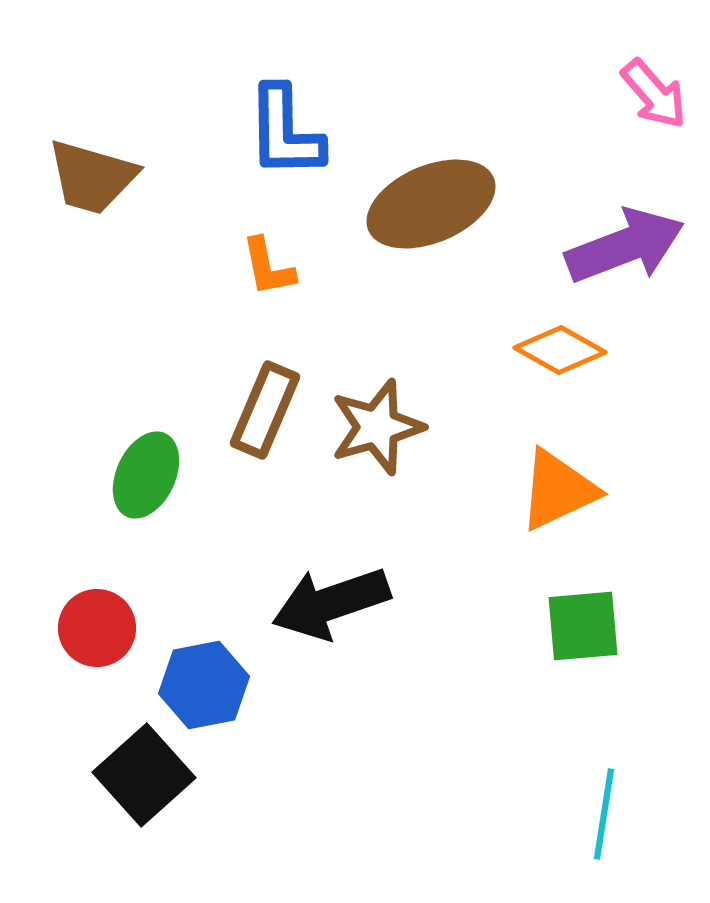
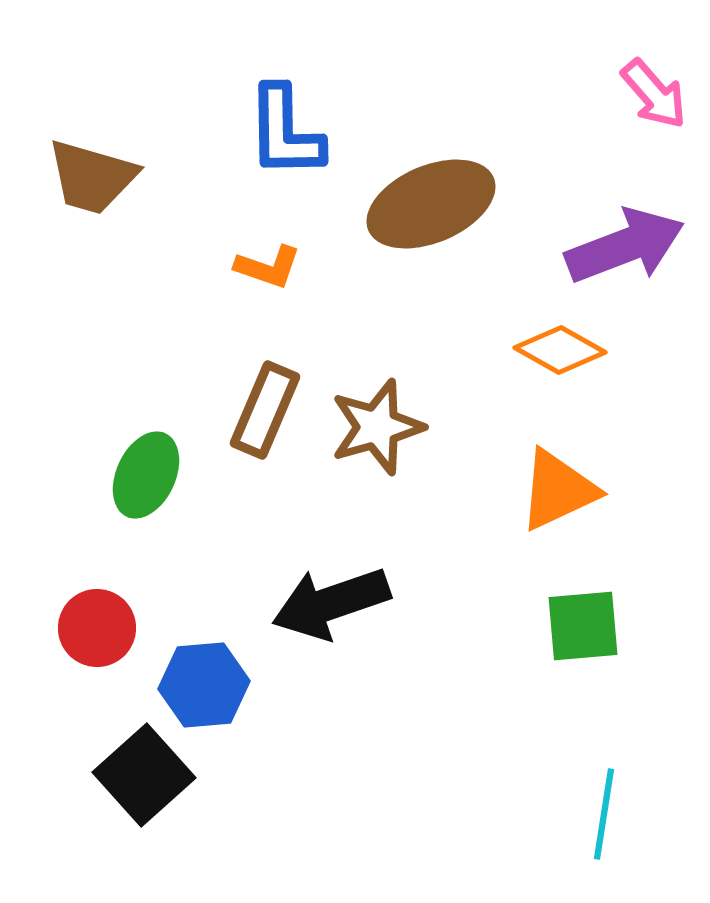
orange L-shape: rotated 60 degrees counterclockwise
blue hexagon: rotated 6 degrees clockwise
